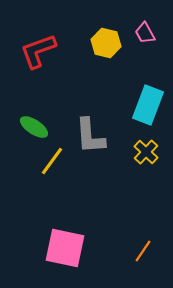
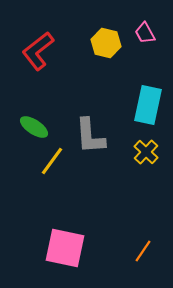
red L-shape: rotated 18 degrees counterclockwise
cyan rectangle: rotated 9 degrees counterclockwise
